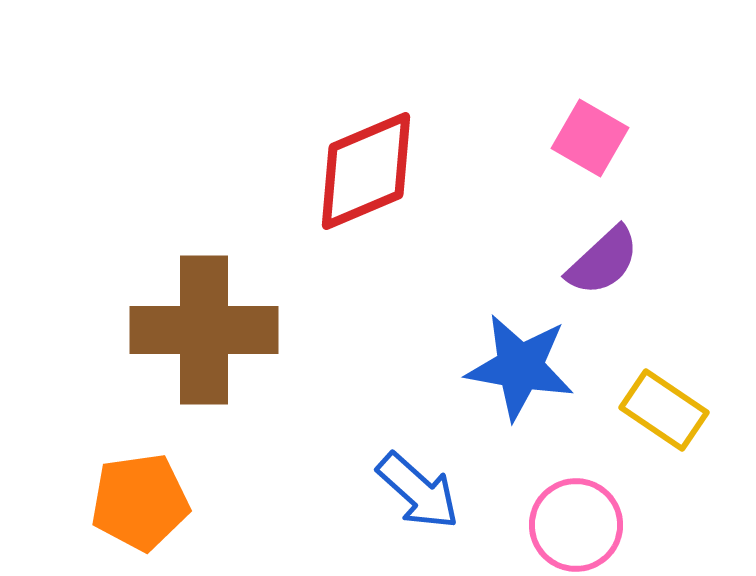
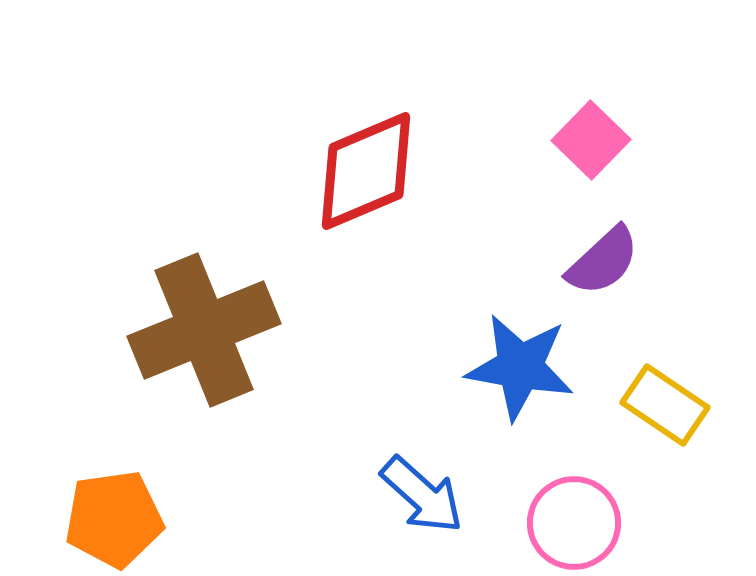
pink square: moved 1 px right, 2 px down; rotated 14 degrees clockwise
brown cross: rotated 22 degrees counterclockwise
yellow rectangle: moved 1 px right, 5 px up
blue arrow: moved 4 px right, 4 px down
orange pentagon: moved 26 px left, 17 px down
pink circle: moved 2 px left, 2 px up
